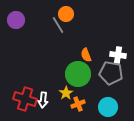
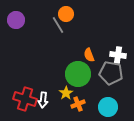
orange semicircle: moved 3 px right
